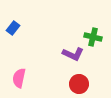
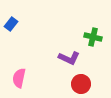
blue rectangle: moved 2 px left, 4 px up
purple L-shape: moved 4 px left, 4 px down
red circle: moved 2 px right
